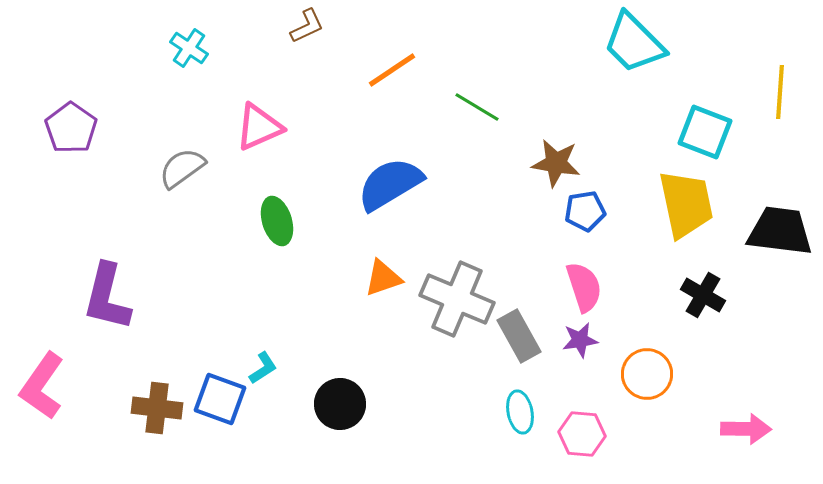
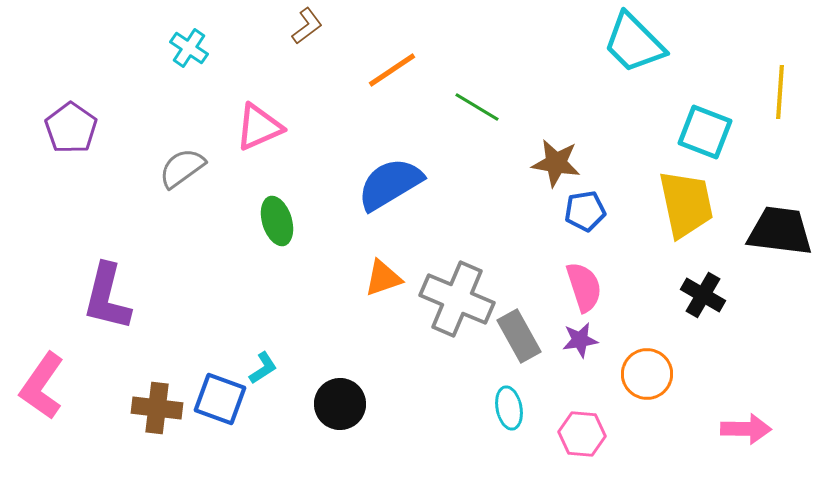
brown L-shape: rotated 12 degrees counterclockwise
cyan ellipse: moved 11 px left, 4 px up
